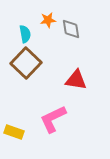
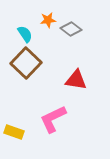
gray diamond: rotated 45 degrees counterclockwise
cyan semicircle: rotated 24 degrees counterclockwise
